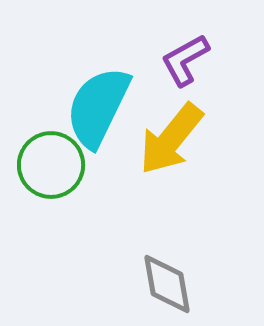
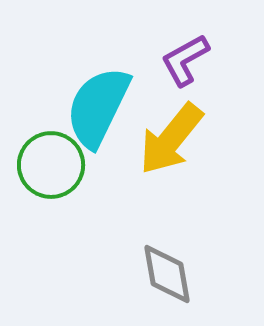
gray diamond: moved 10 px up
